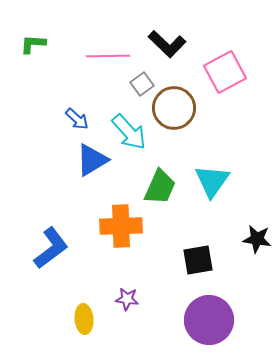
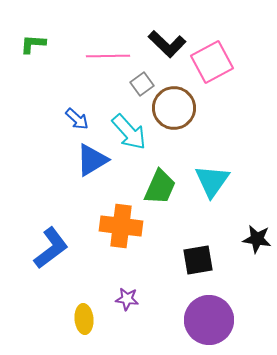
pink square: moved 13 px left, 10 px up
orange cross: rotated 9 degrees clockwise
